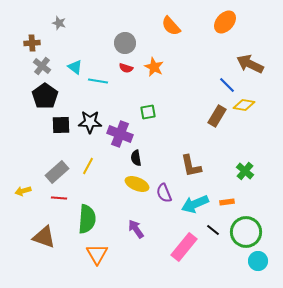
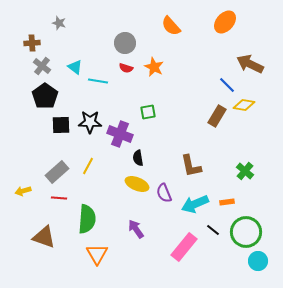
black semicircle: moved 2 px right
